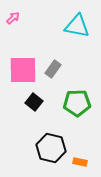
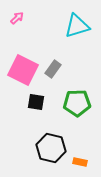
pink arrow: moved 4 px right
cyan triangle: rotated 28 degrees counterclockwise
pink square: rotated 28 degrees clockwise
black square: moved 2 px right; rotated 30 degrees counterclockwise
